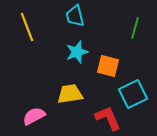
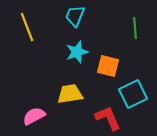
cyan trapezoid: rotated 35 degrees clockwise
green line: rotated 20 degrees counterclockwise
